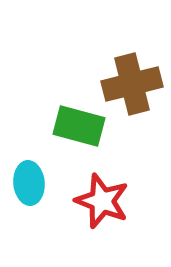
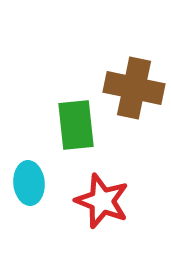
brown cross: moved 2 px right, 4 px down; rotated 26 degrees clockwise
green rectangle: moved 3 px left, 1 px up; rotated 69 degrees clockwise
